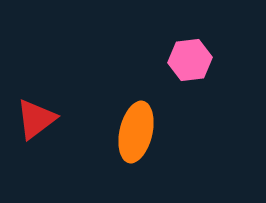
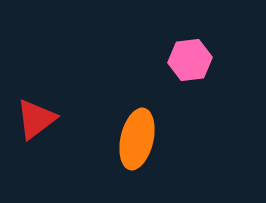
orange ellipse: moved 1 px right, 7 px down
